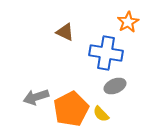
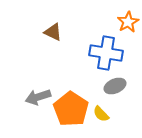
brown triangle: moved 12 px left
gray arrow: moved 2 px right
orange pentagon: rotated 12 degrees counterclockwise
